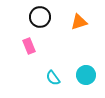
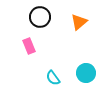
orange triangle: rotated 24 degrees counterclockwise
cyan circle: moved 2 px up
